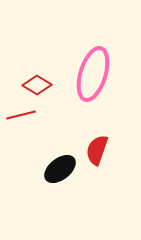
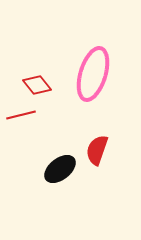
red diamond: rotated 20 degrees clockwise
